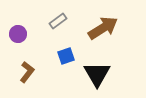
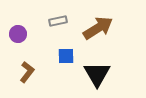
gray rectangle: rotated 24 degrees clockwise
brown arrow: moved 5 px left
blue square: rotated 18 degrees clockwise
